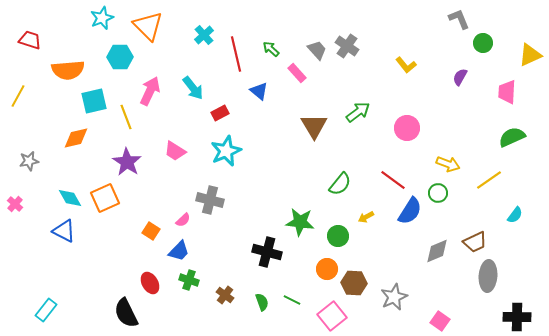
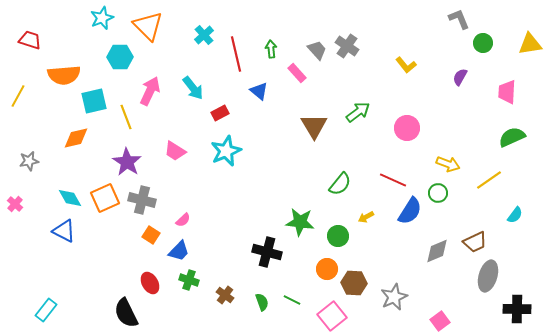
green arrow at (271, 49): rotated 42 degrees clockwise
yellow triangle at (530, 55): moved 11 px up; rotated 15 degrees clockwise
orange semicircle at (68, 70): moved 4 px left, 5 px down
red line at (393, 180): rotated 12 degrees counterclockwise
gray cross at (210, 200): moved 68 px left
orange square at (151, 231): moved 4 px down
gray ellipse at (488, 276): rotated 12 degrees clockwise
black cross at (517, 317): moved 8 px up
pink square at (440, 321): rotated 18 degrees clockwise
